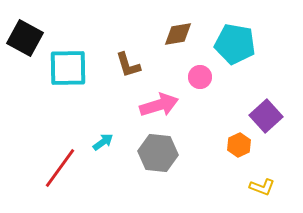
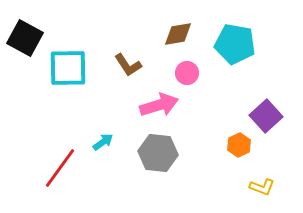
brown L-shape: rotated 16 degrees counterclockwise
pink circle: moved 13 px left, 4 px up
